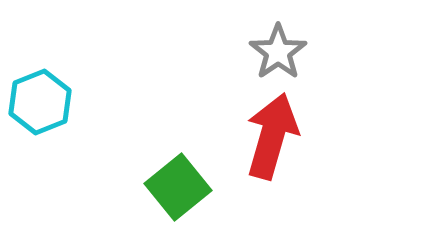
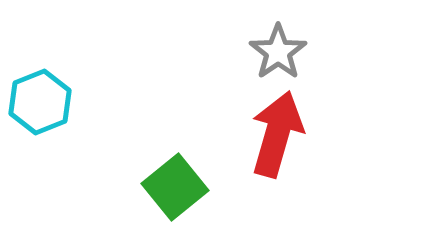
red arrow: moved 5 px right, 2 px up
green square: moved 3 px left
